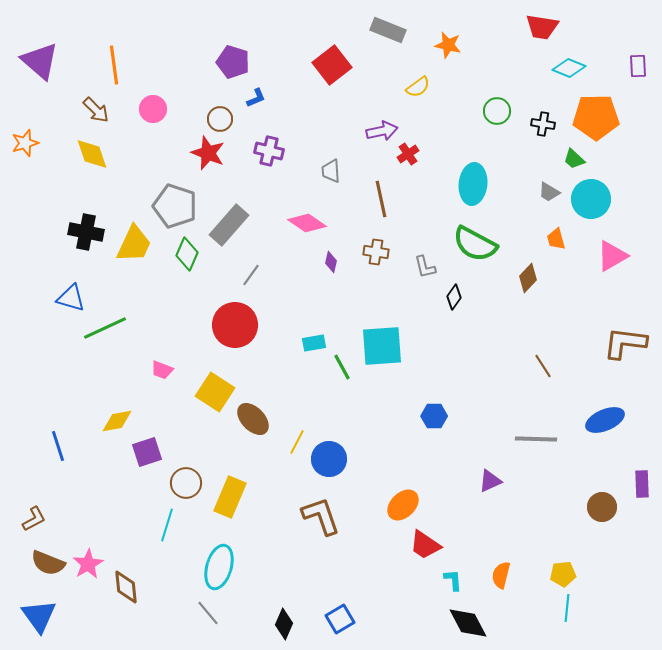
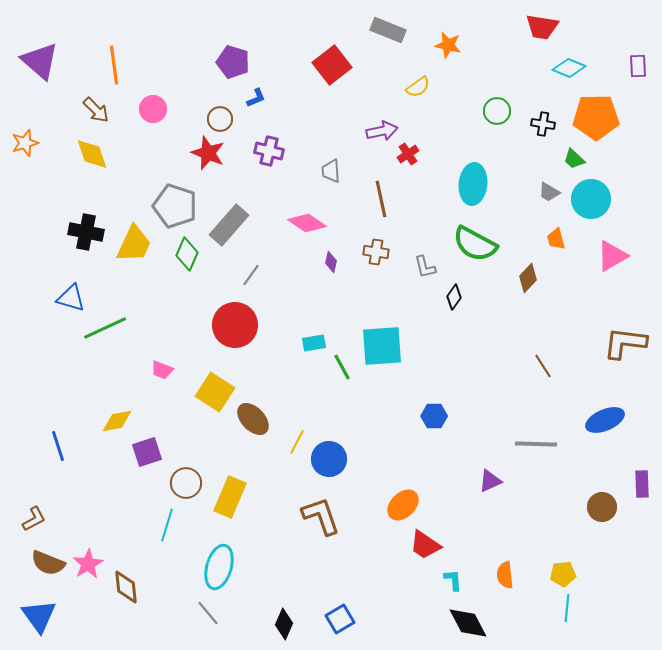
gray line at (536, 439): moved 5 px down
orange semicircle at (501, 575): moved 4 px right; rotated 20 degrees counterclockwise
